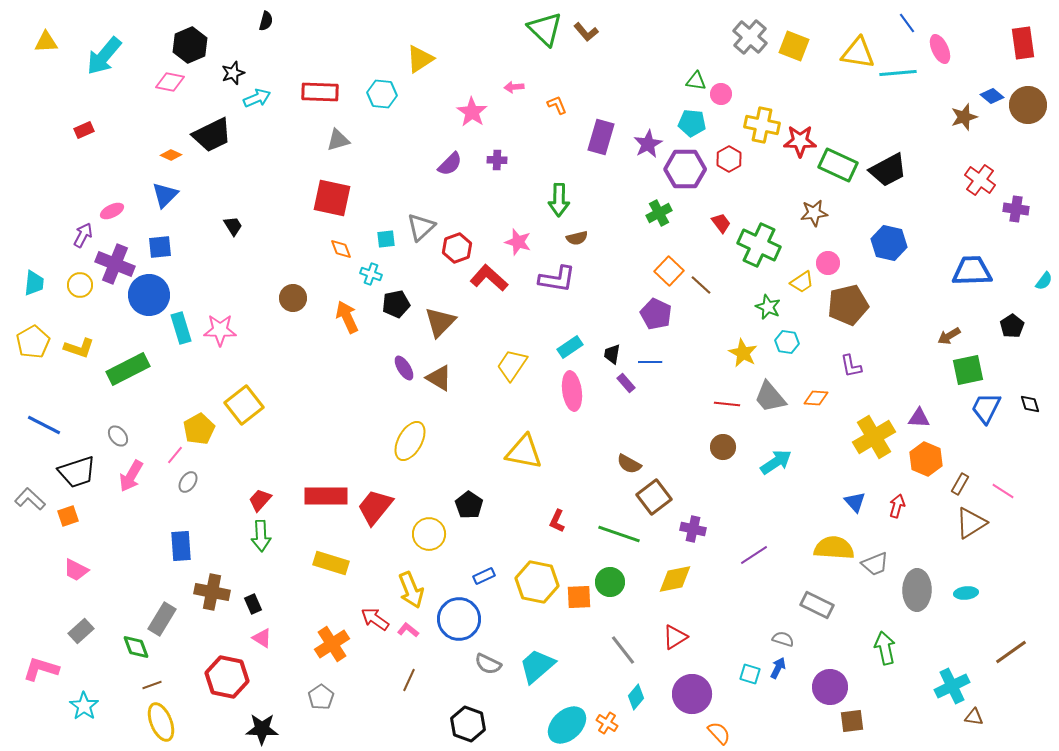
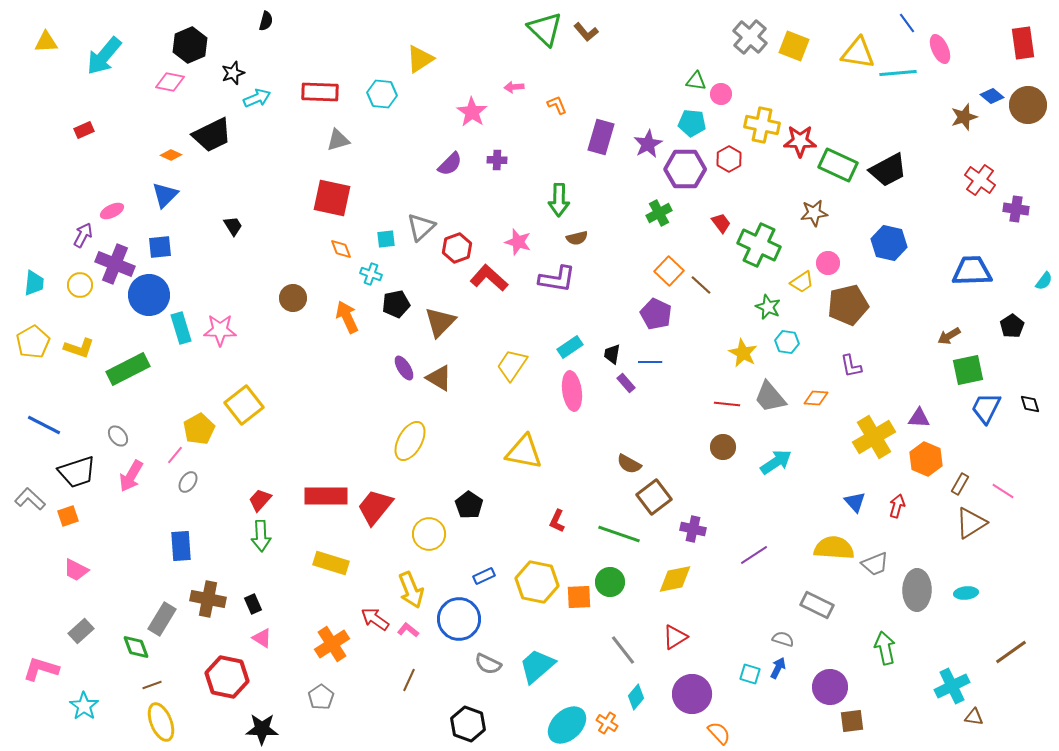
brown cross at (212, 592): moved 4 px left, 7 px down
